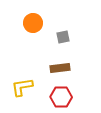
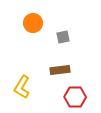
brown rectangle: moved 2 px down
yellow L-shape: rotated 50 degrees counterclockwise
red hexagon: moved 14 px right
